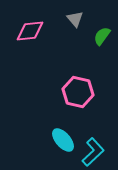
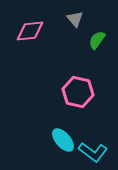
green semicircle: moved 5 px left, 4 px down
cyan L-shape: rotated 80 degrees clockwise
